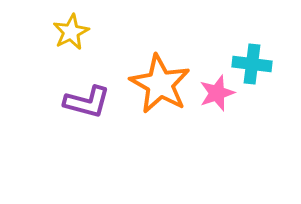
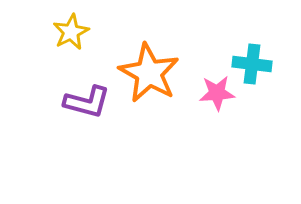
orange star: moved 11 px left, 11 px up
pink star: rotated 15 degrees clockwise
